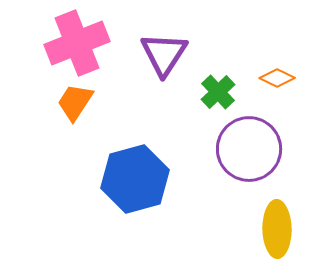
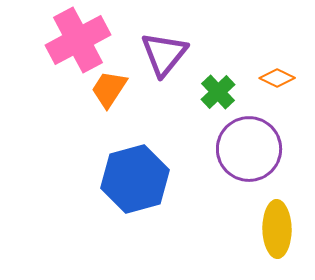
pink cross: moved 1 px right, 3 px up; rotated 6 degrees counterclockwise
purple triangle: rotated 6 degrees clockwise
orange trapezoid: moved 34 px right, 13 px up
